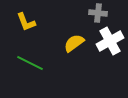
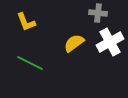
white cross: moved 1 px down
